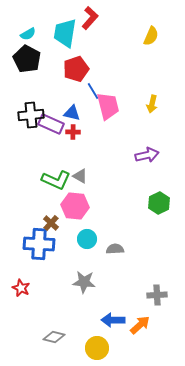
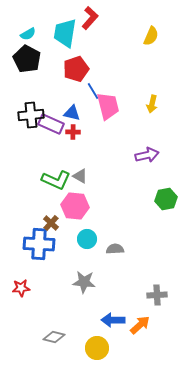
green hexagon: moved 7 px right, 4 px up; rotated 15 degrees clockwise
red star: rotated 30 degrees counterclockwise
